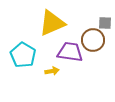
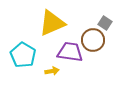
gray square: rotated 32 degrees clockwise
